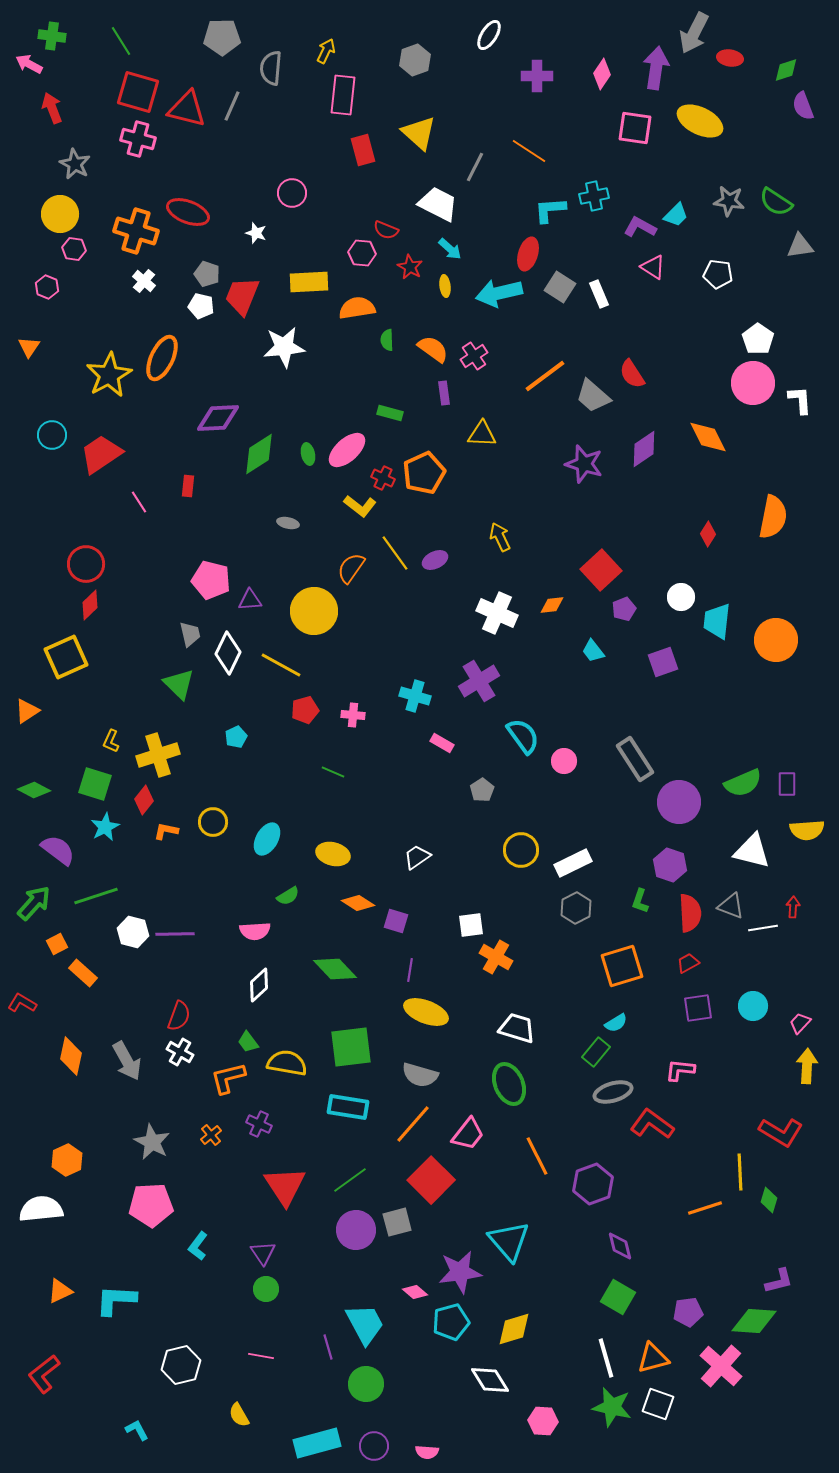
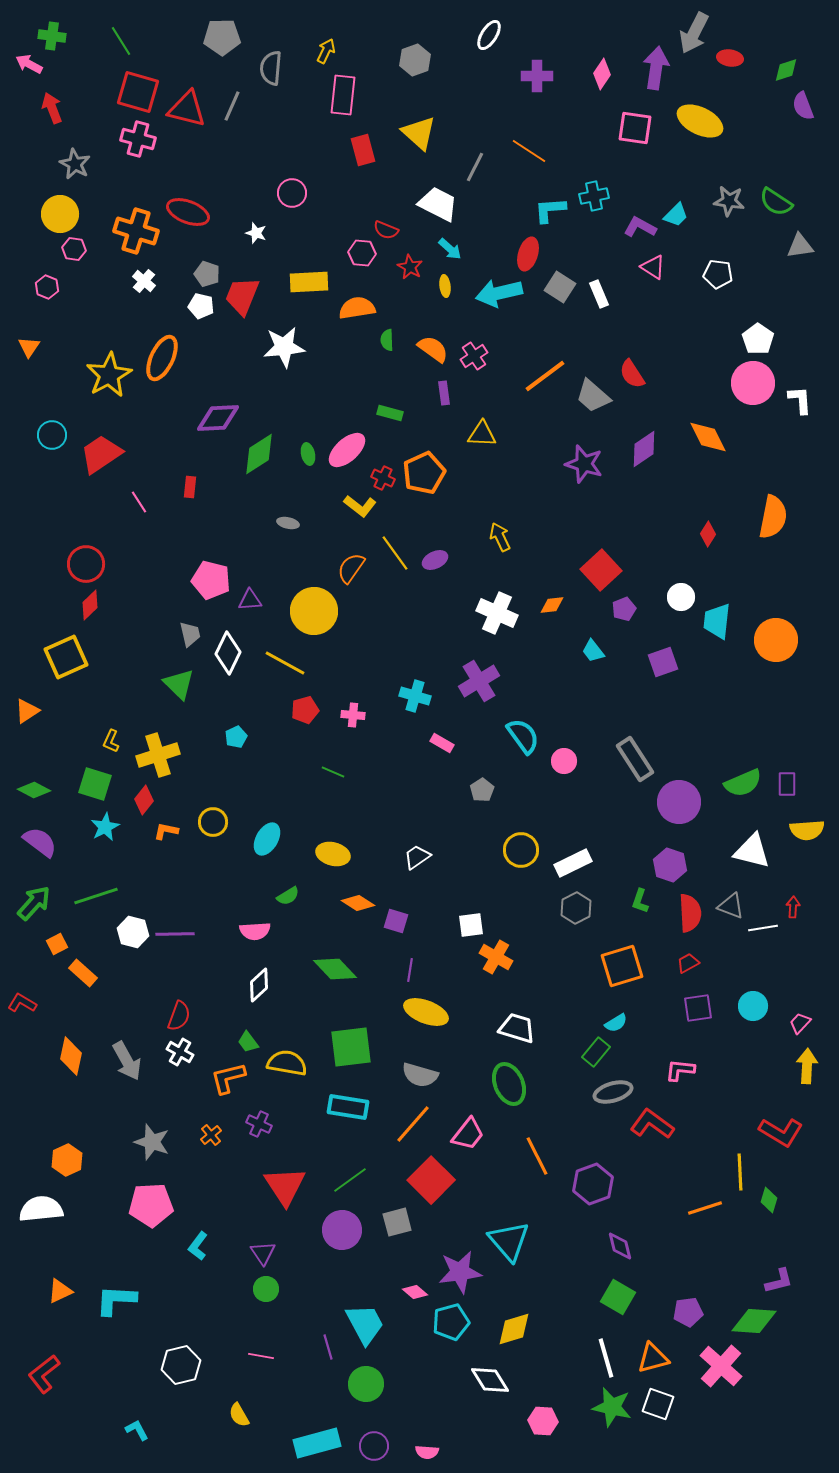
red rectangle at (188, 486): moved 2 px right, 1 px down
yellow line at (281, 665): moved 4 px right, 2 px up
purple semicircle at (58, 850): moved 18 px left, 8 px up
gray star at (152, 1142): rotated 9 degrees counterclockwise
purple circle at (356, 1230): moved 14 px left
